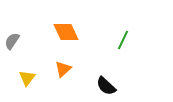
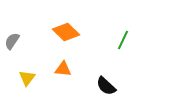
orange diamond: rotated 20 degrees counterclockwise
orange triangle: rotated 48 degrees clockwise
